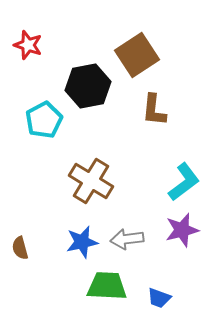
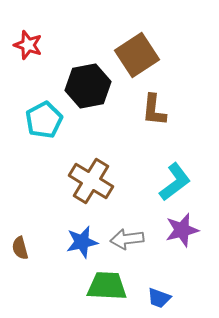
cyan L-shape: moved 9 px left
